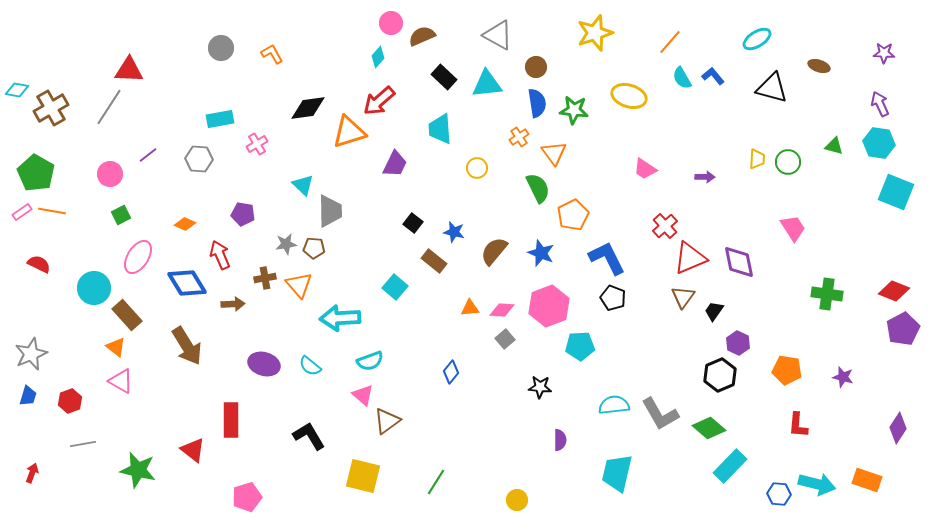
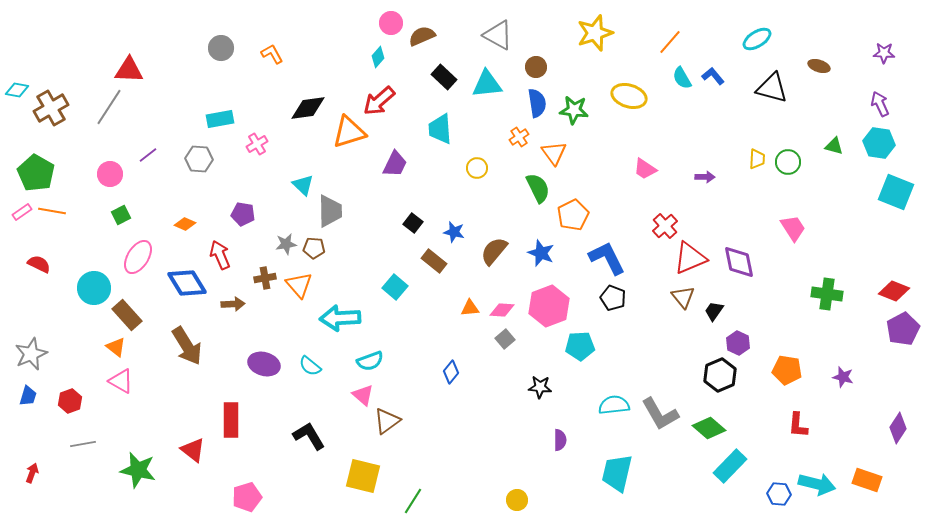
brown triangle at (683, 297): rotated 15 degrees counterclockwise
green line at (436, 482): moved 23 px left, 19 px down
